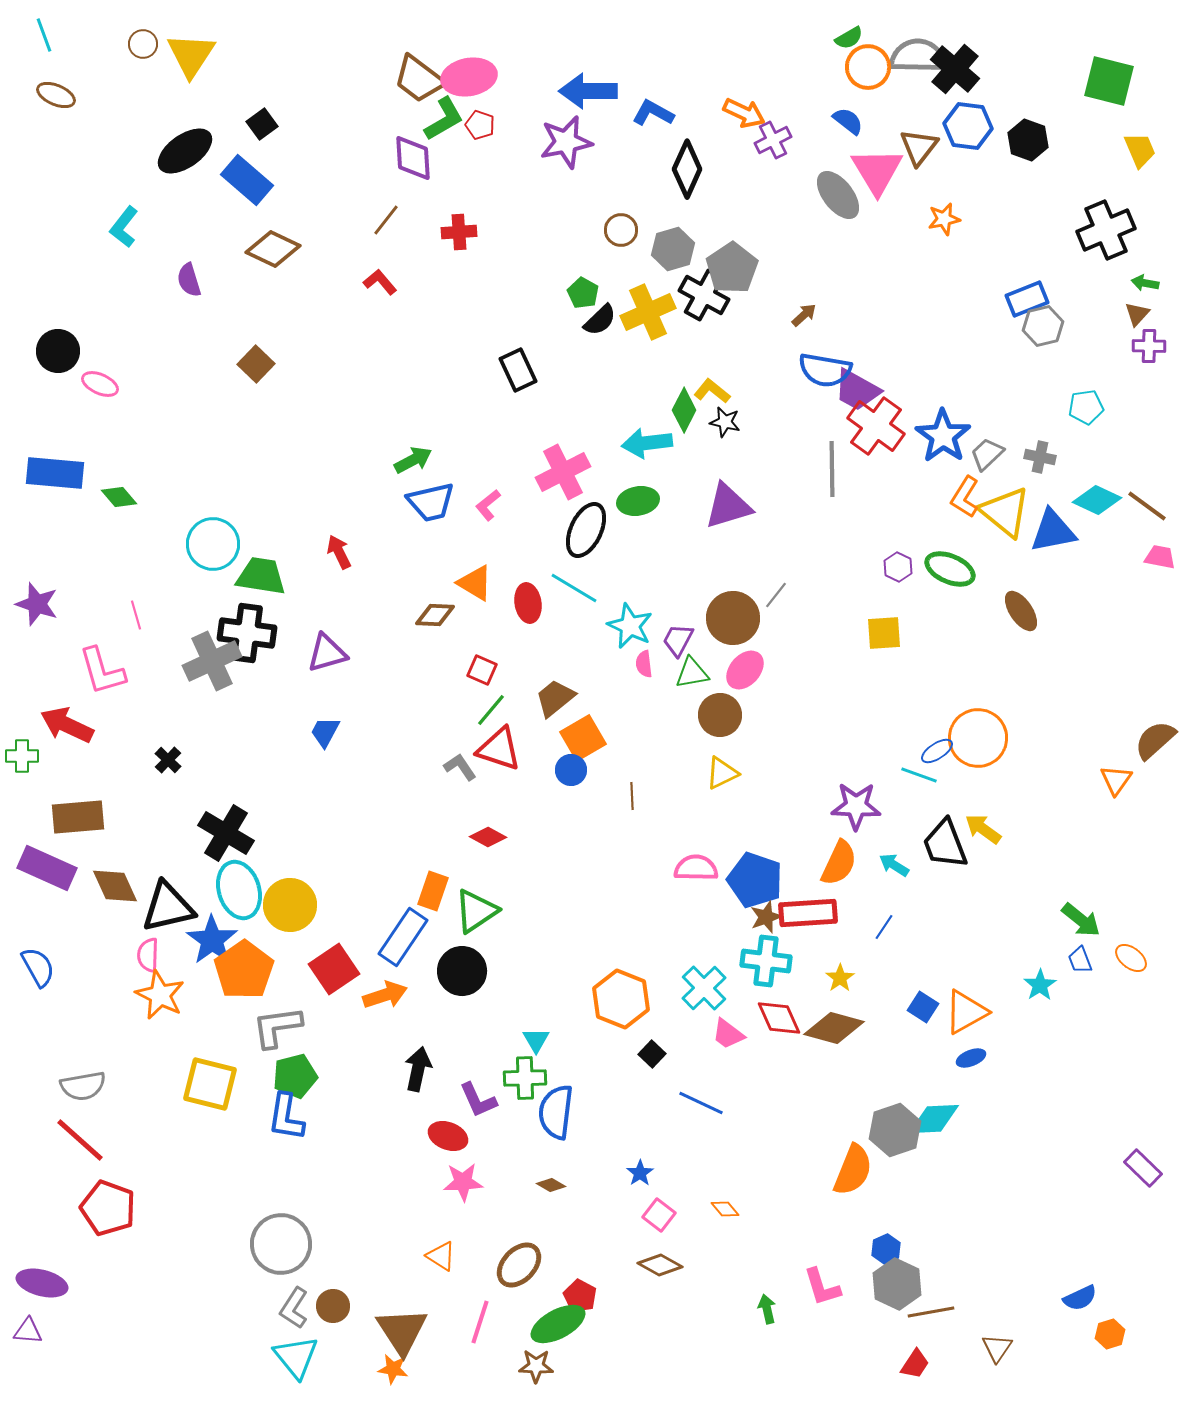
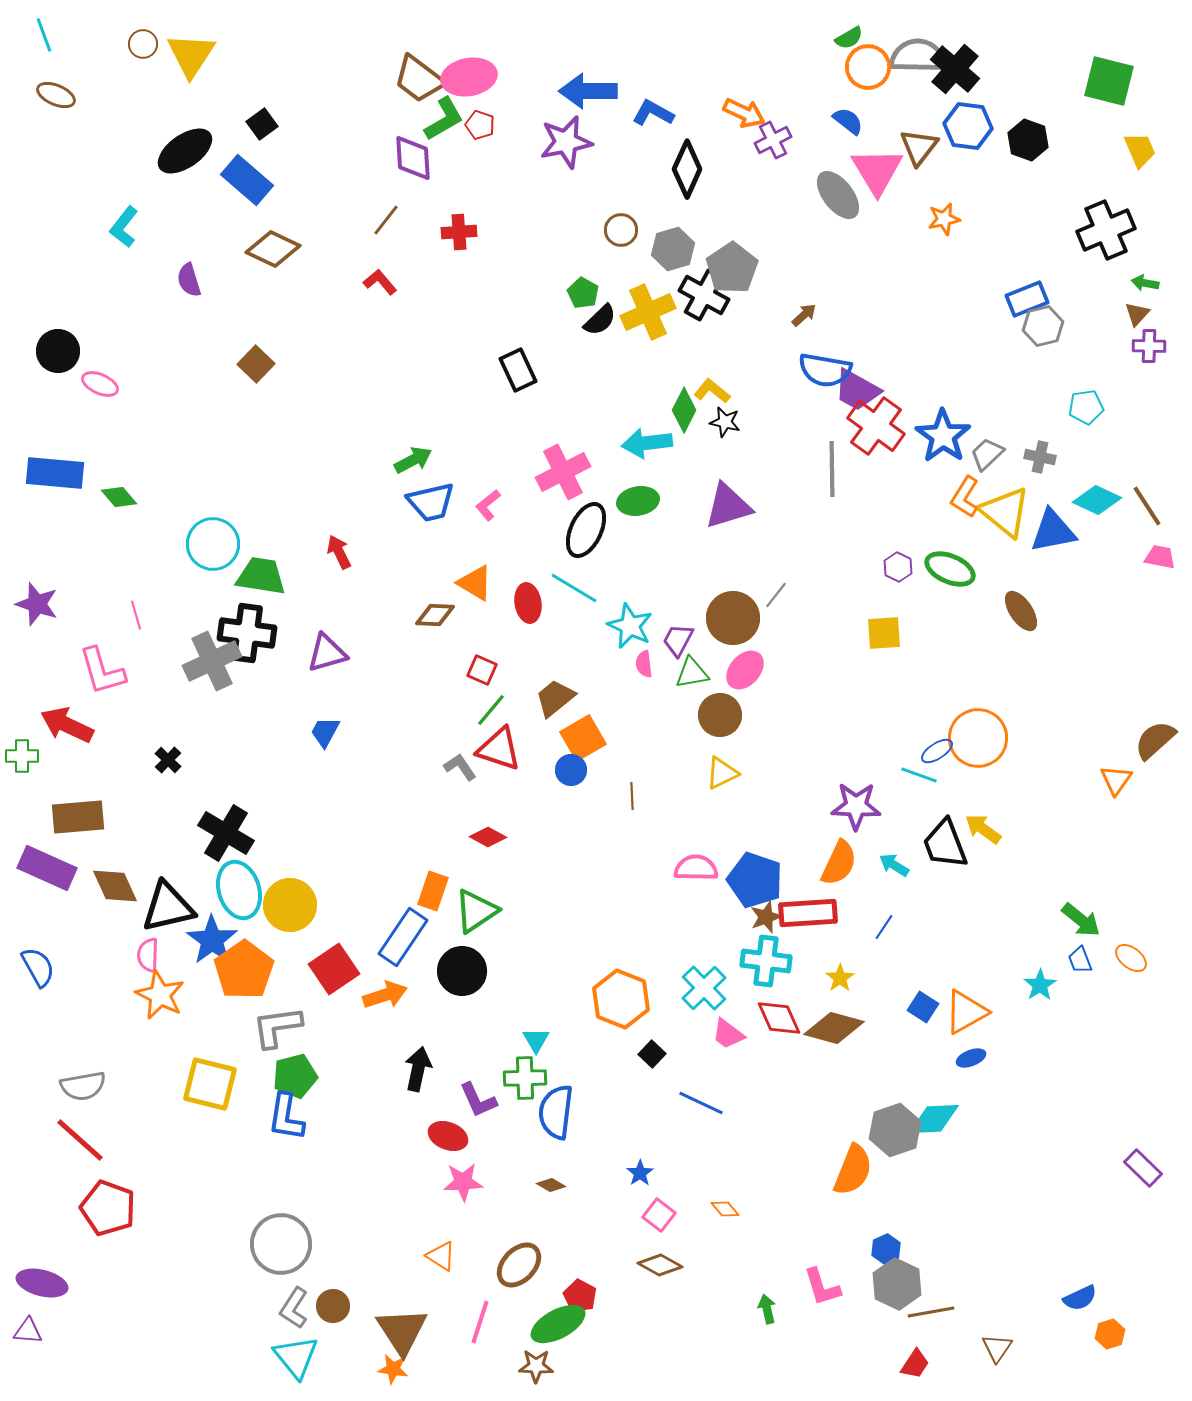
brown line at (1147, 506): rotated 21 degrees clockwise
